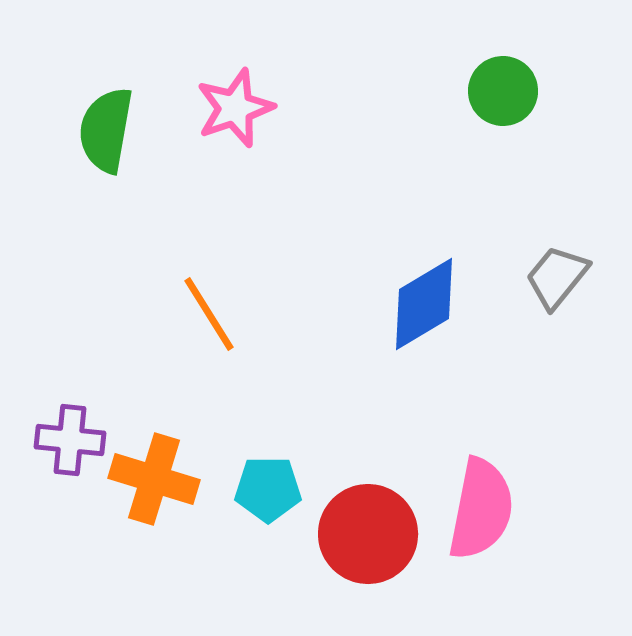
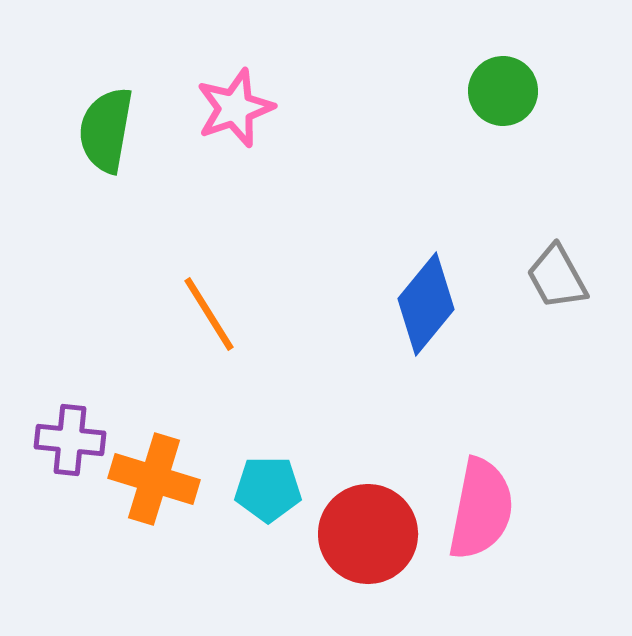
gray trapezoid: rotated 68 degrees counterclockwise
blue diamond: moved 2 px right; rotated 20 degrees counterclockwise
